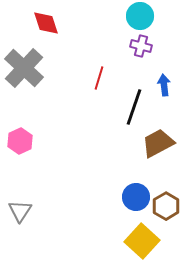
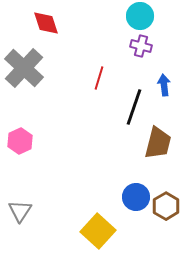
brown trapezoid: rotated 132 degrees clockwise
yellow square: moved 44 px left, 10 px up
